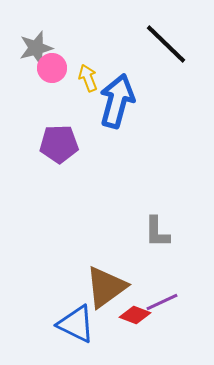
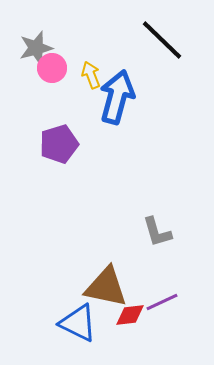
black line: moved 4 px left, 4 px up
yellow arrow: moved 3 px right, 3 px up
blue arrow: moved 4 px up
purple pentagon: rotated 15 degrees counterclockwise
gray L-shape: rotated 16 degrees counterclockwise
brown triangle: rotated 48 degrees clockwise
red diamond: moved 5 px left; rotated 28 degrees counterclockwise
blue triangle: moved 2 px right, 1 px up
